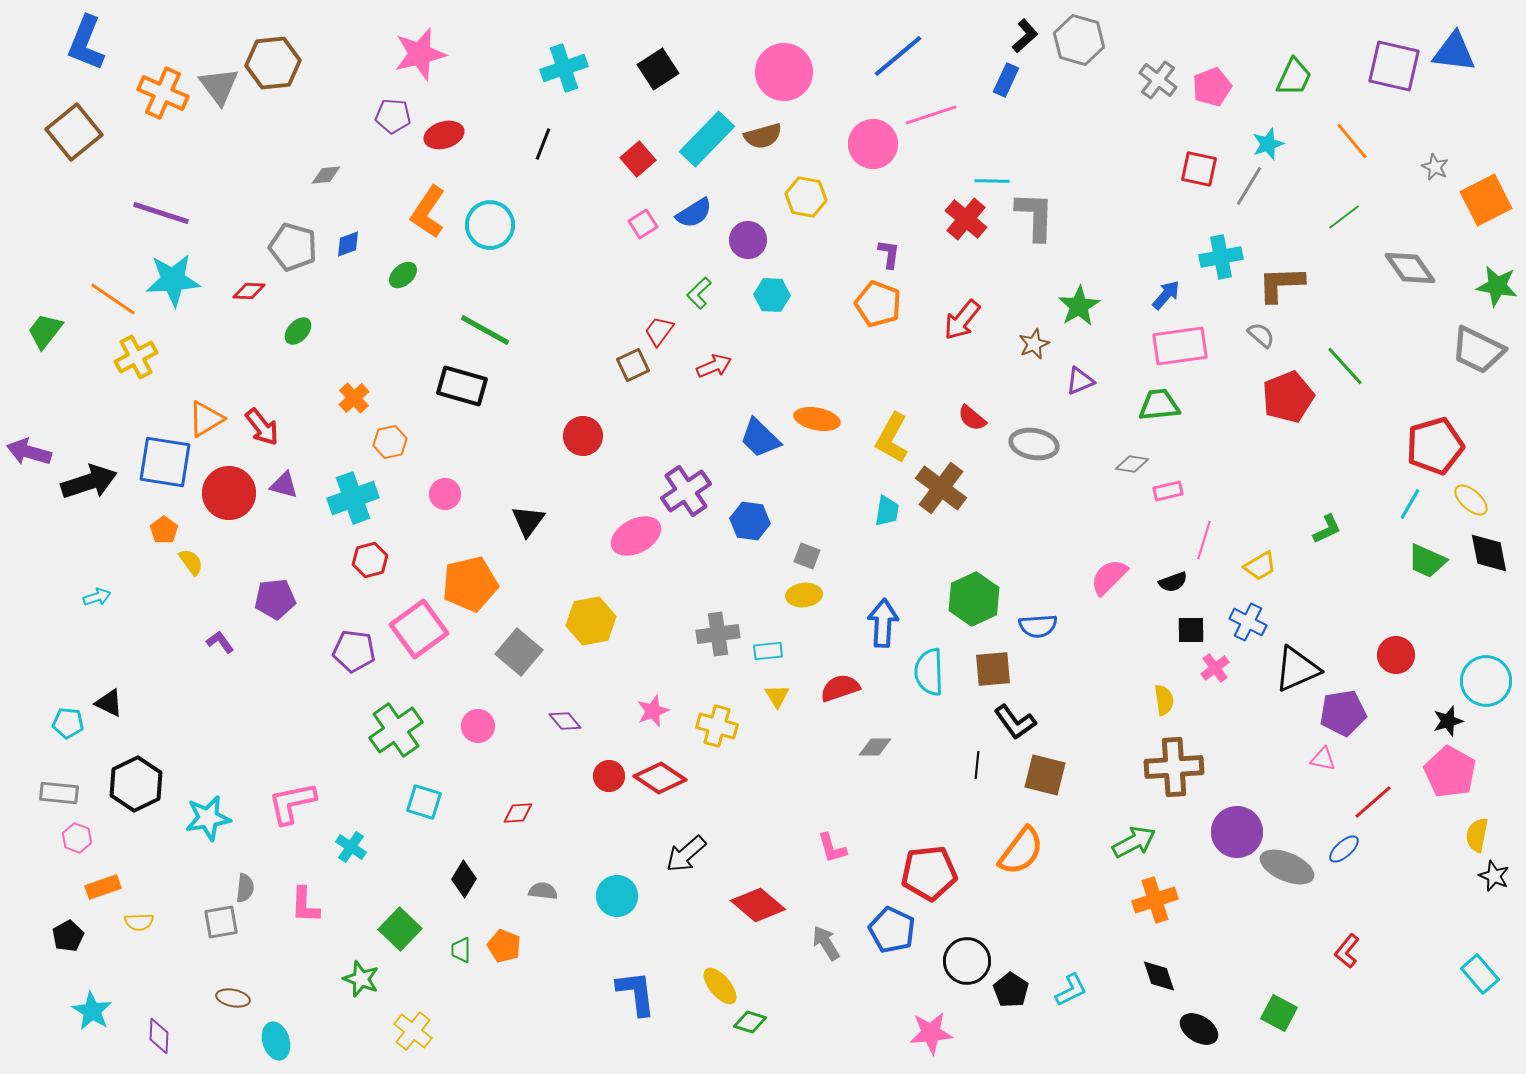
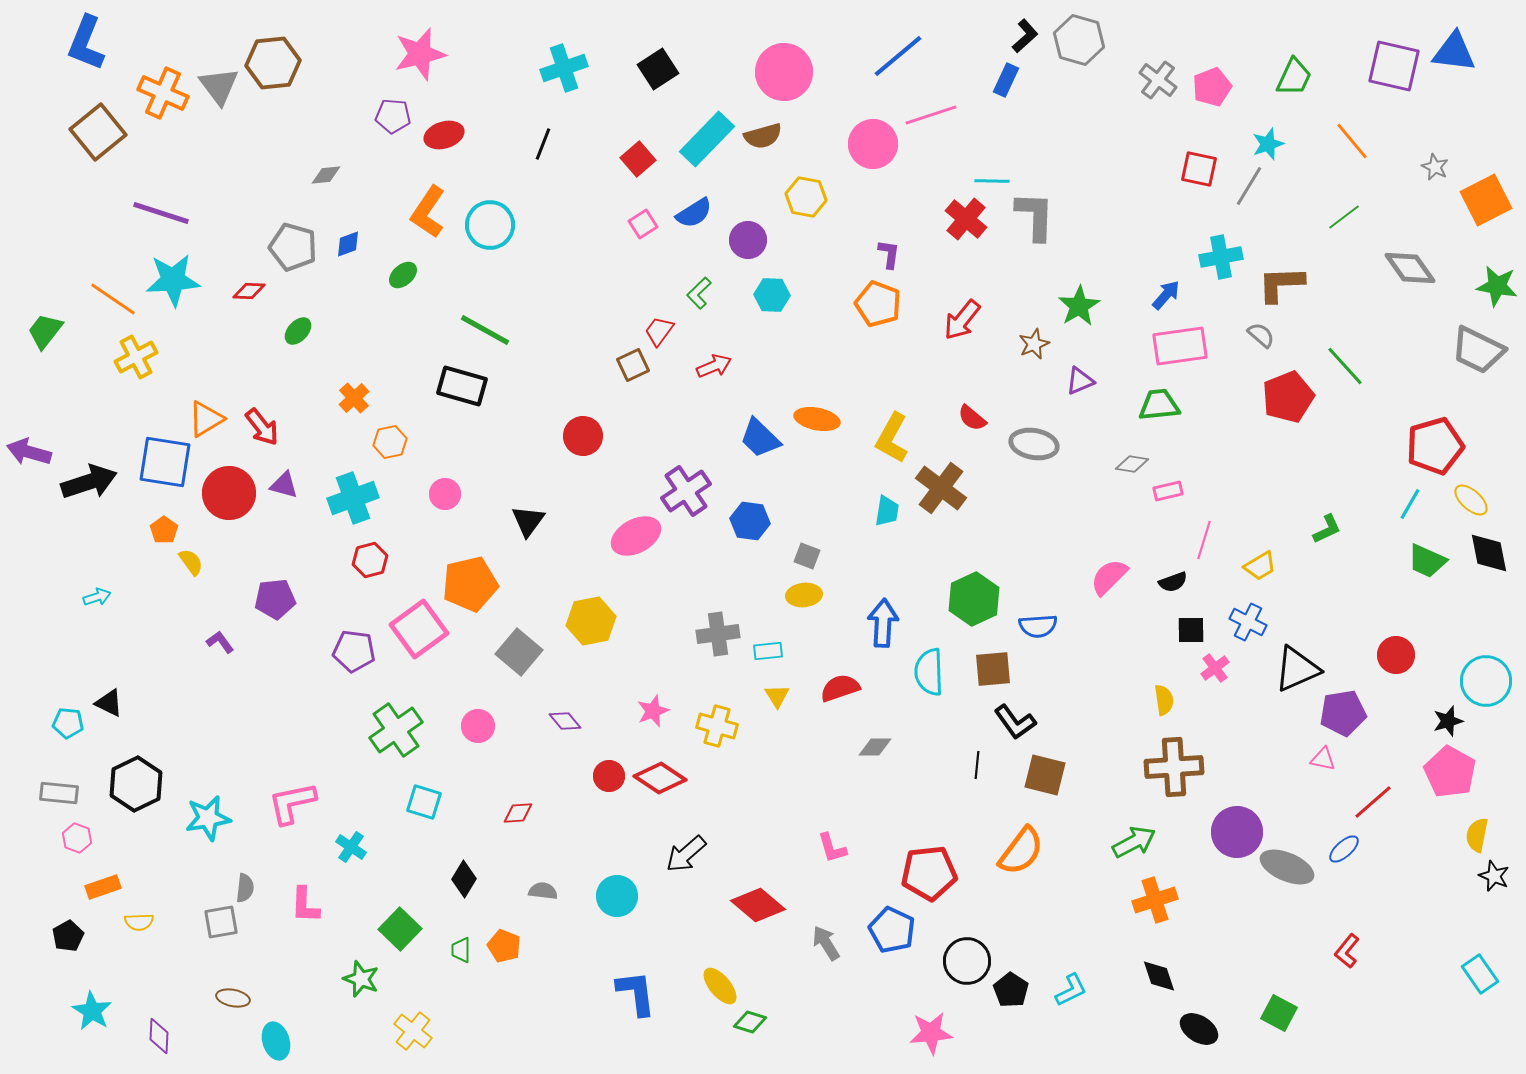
brown square at (74, 132): moved 24 px right
cyan rectangle at (1480, 974): rotated 6 degrees clockwise
